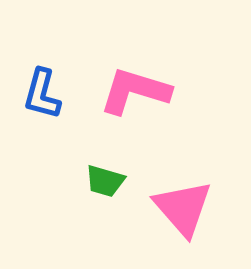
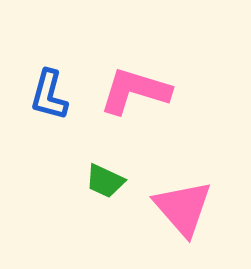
blue L-shape: moved 7 px right, 1 px down
green trapezoid: rotated 9 degrees clockwise
